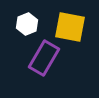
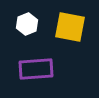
purple rectangle: moved 8 px left, 11 px down; rotated 56 degrees clockwise
